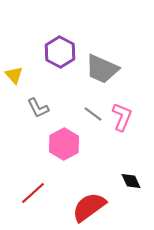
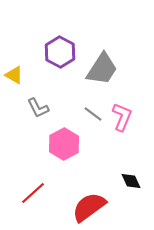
gray trapezoid: rotated 81 degrees counterclockwise
yellow triangle: rotated 18 degrees counterclockwise
